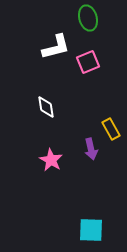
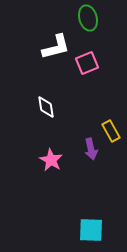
pink square: moved 1 px left, 1 px down
yellow rectangle: moved 2 px down
